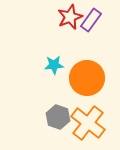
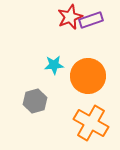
purple rectangle: rotated 35 degrees clockwise
orange circle: moved 1 px right, 2 px up
gray hexagon: moved 23 px left, 16 px up; rotated 25 degrees clockwise
orange cross: moved 3 px right; rotated 8 degrees counterclockwise
